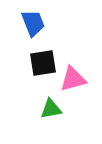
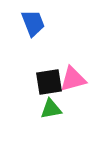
black square: moved 6 px right, 19 px down
